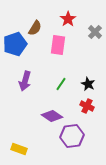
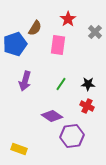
black star: rotated 24 degrees counterclockwise
